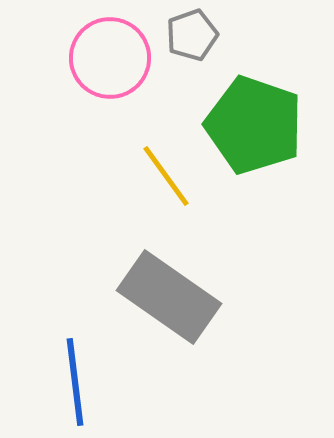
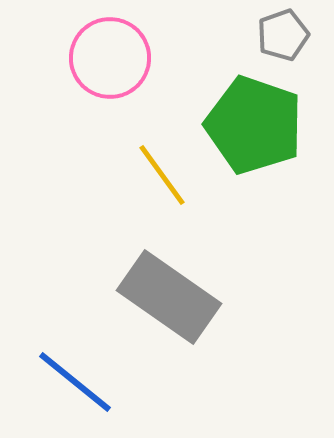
gray pentagon: moved 91 px right
yellow line: moved 4 px left, 1 px up
blue line: rotated 44 degrees counterclockwise
